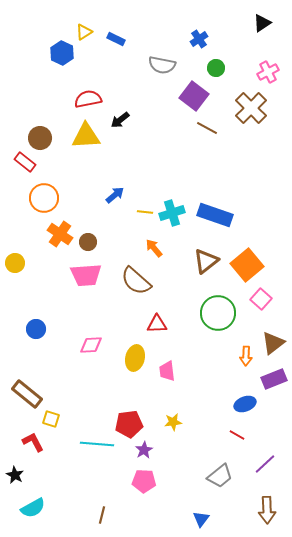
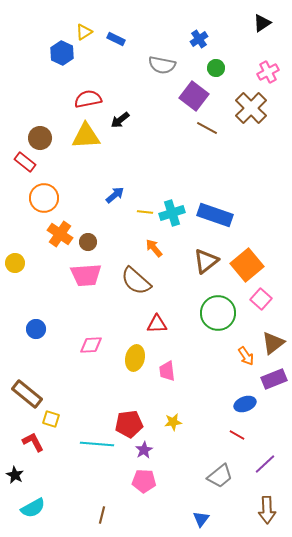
orange arrow at (246, 356): rotated 36 degrees counterclockwise
